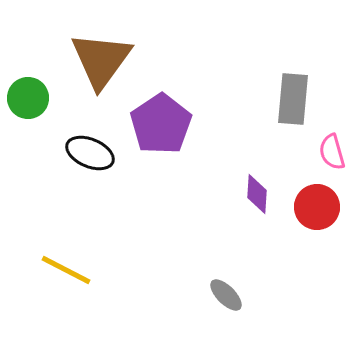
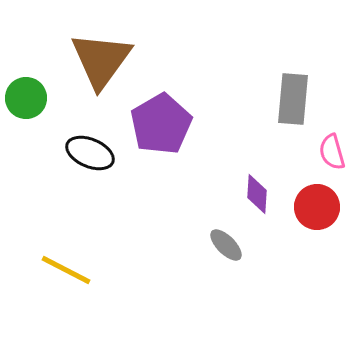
green circle: moved 2 px left
purple pentagon: rotated 4 degrees clockwise
gray ellipse: moved 50 px up
